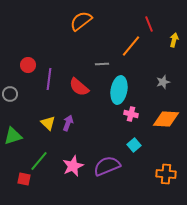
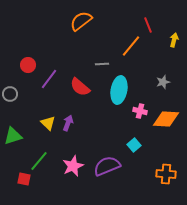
red line: moved 1 px left, 1 px down
purple line: rotated 30 degrees clockwise
red semicircle: moved 1 px right
pink cross: moved 9 px right, 3 px up
